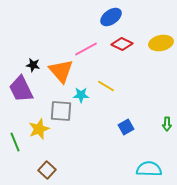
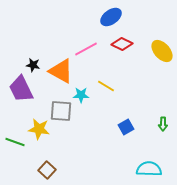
yellow ellipse: moved 1 px right, 8 px down; rotated 60 degrees clockwise
orange triangle: rotated 20 degrees counterclockwise
green arrow: moved 4 px left
yellow star: rotated 30 degrees clockwise
green line: rotated 48 degrees counterclockwise
